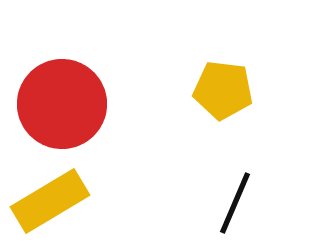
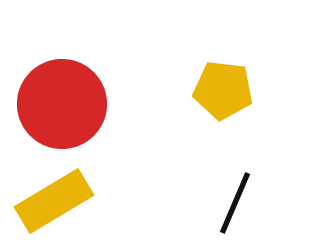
yellow rectangle: moved 4 px right
